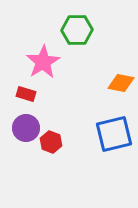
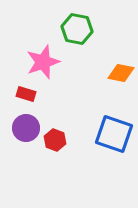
green hexagon: moved 1 px up; rotated 12 degrees clockwise
pink star: rotated 12 degrees clockwise
orange diamond: moved 10 px up
blue square: rotated 33 degrees clockwise
red hexagon: moved 4 px right, 2 px up
